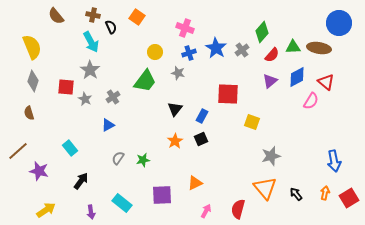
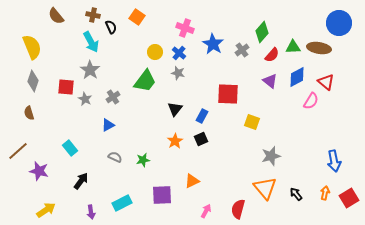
blue star at (216, 48): moved 3 px left, 4 px up
blue cross at (189, 53): moved 10 px left; rotated 32 degrees counterclockwise
purple triangle at (270, 81): rotated 42 degrees counterclockwise
gray semicircle at (118, 158): moved 3 px left, 1 px up; rotated 80 degrees clockwise
orange triangle at (195, 183): moved 3 px left, 2 px up
cyan rectangle at (122, 203): rotated 66 degrees counterclockwise
